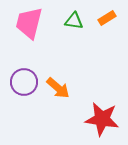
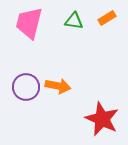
purple circle: moved 2 px right, 5 px down
orange arrow: moved 2 px up; rotated 30 degrees counterclockwise
red star: rotated 16 degrees clockwise
